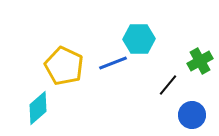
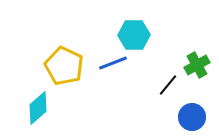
cyan hexagon: moved 5 px left, 4 px up
green cross: moved 3 px left, 4 px down
blue circle: moved 2 px down
